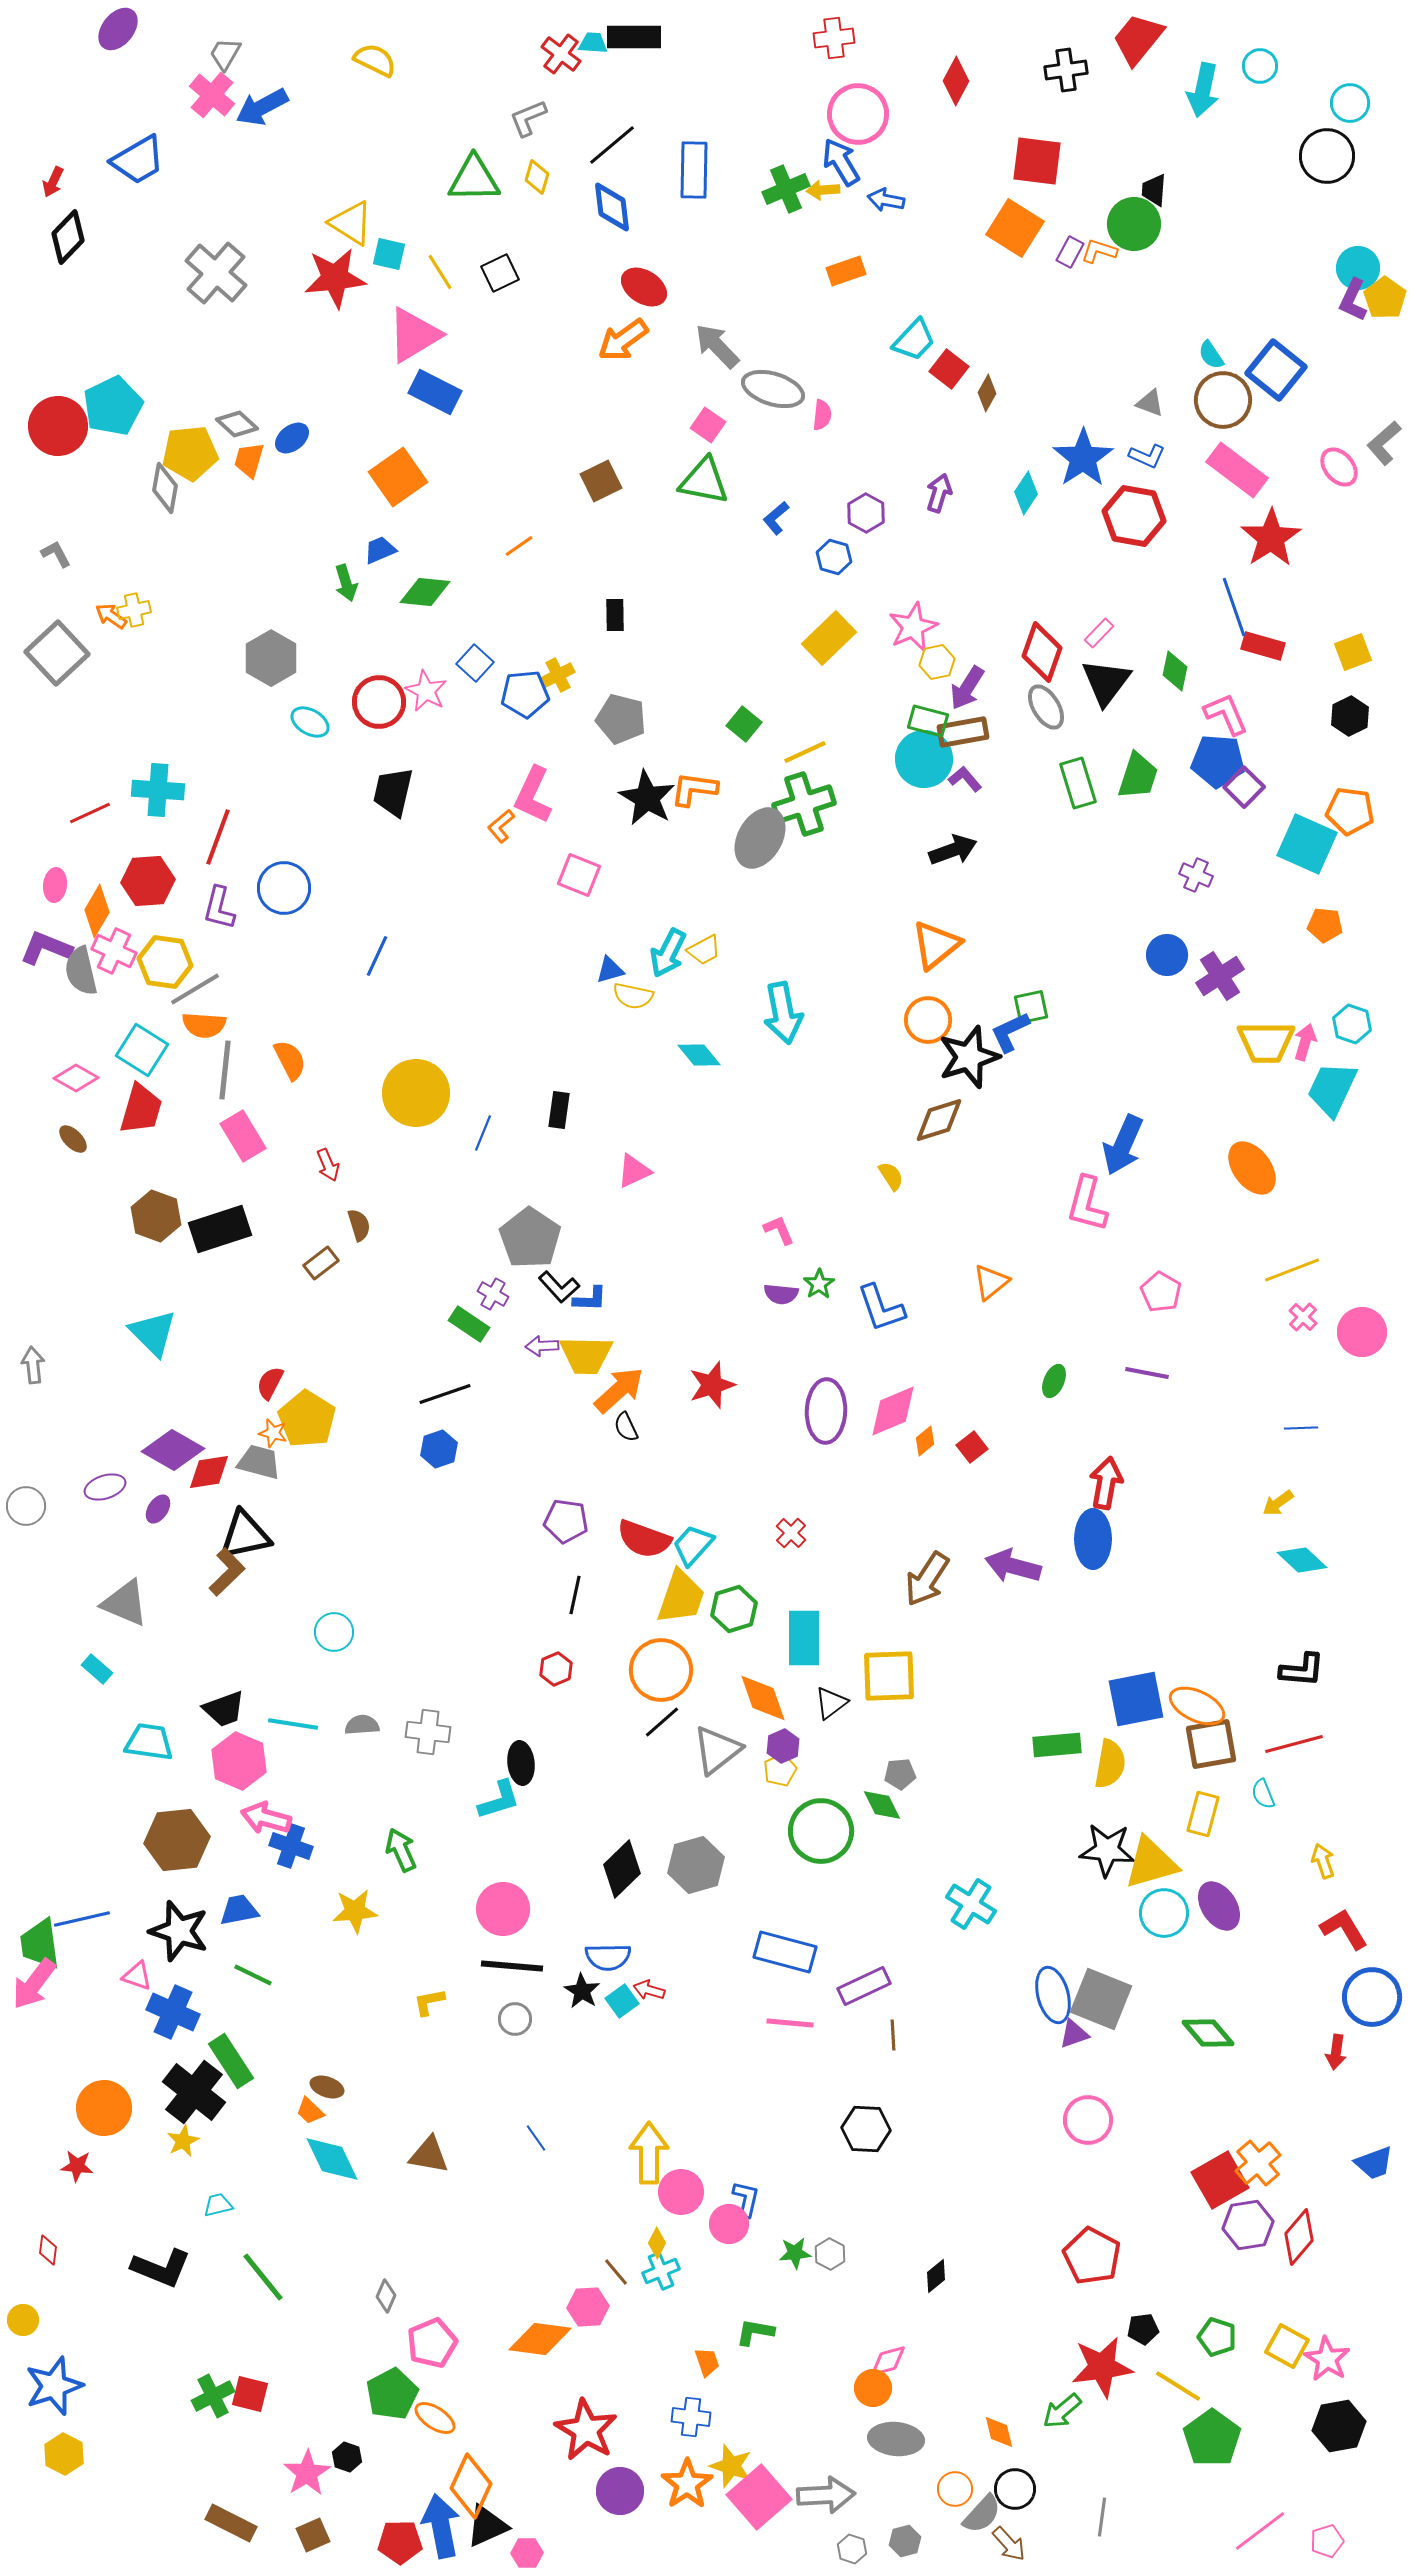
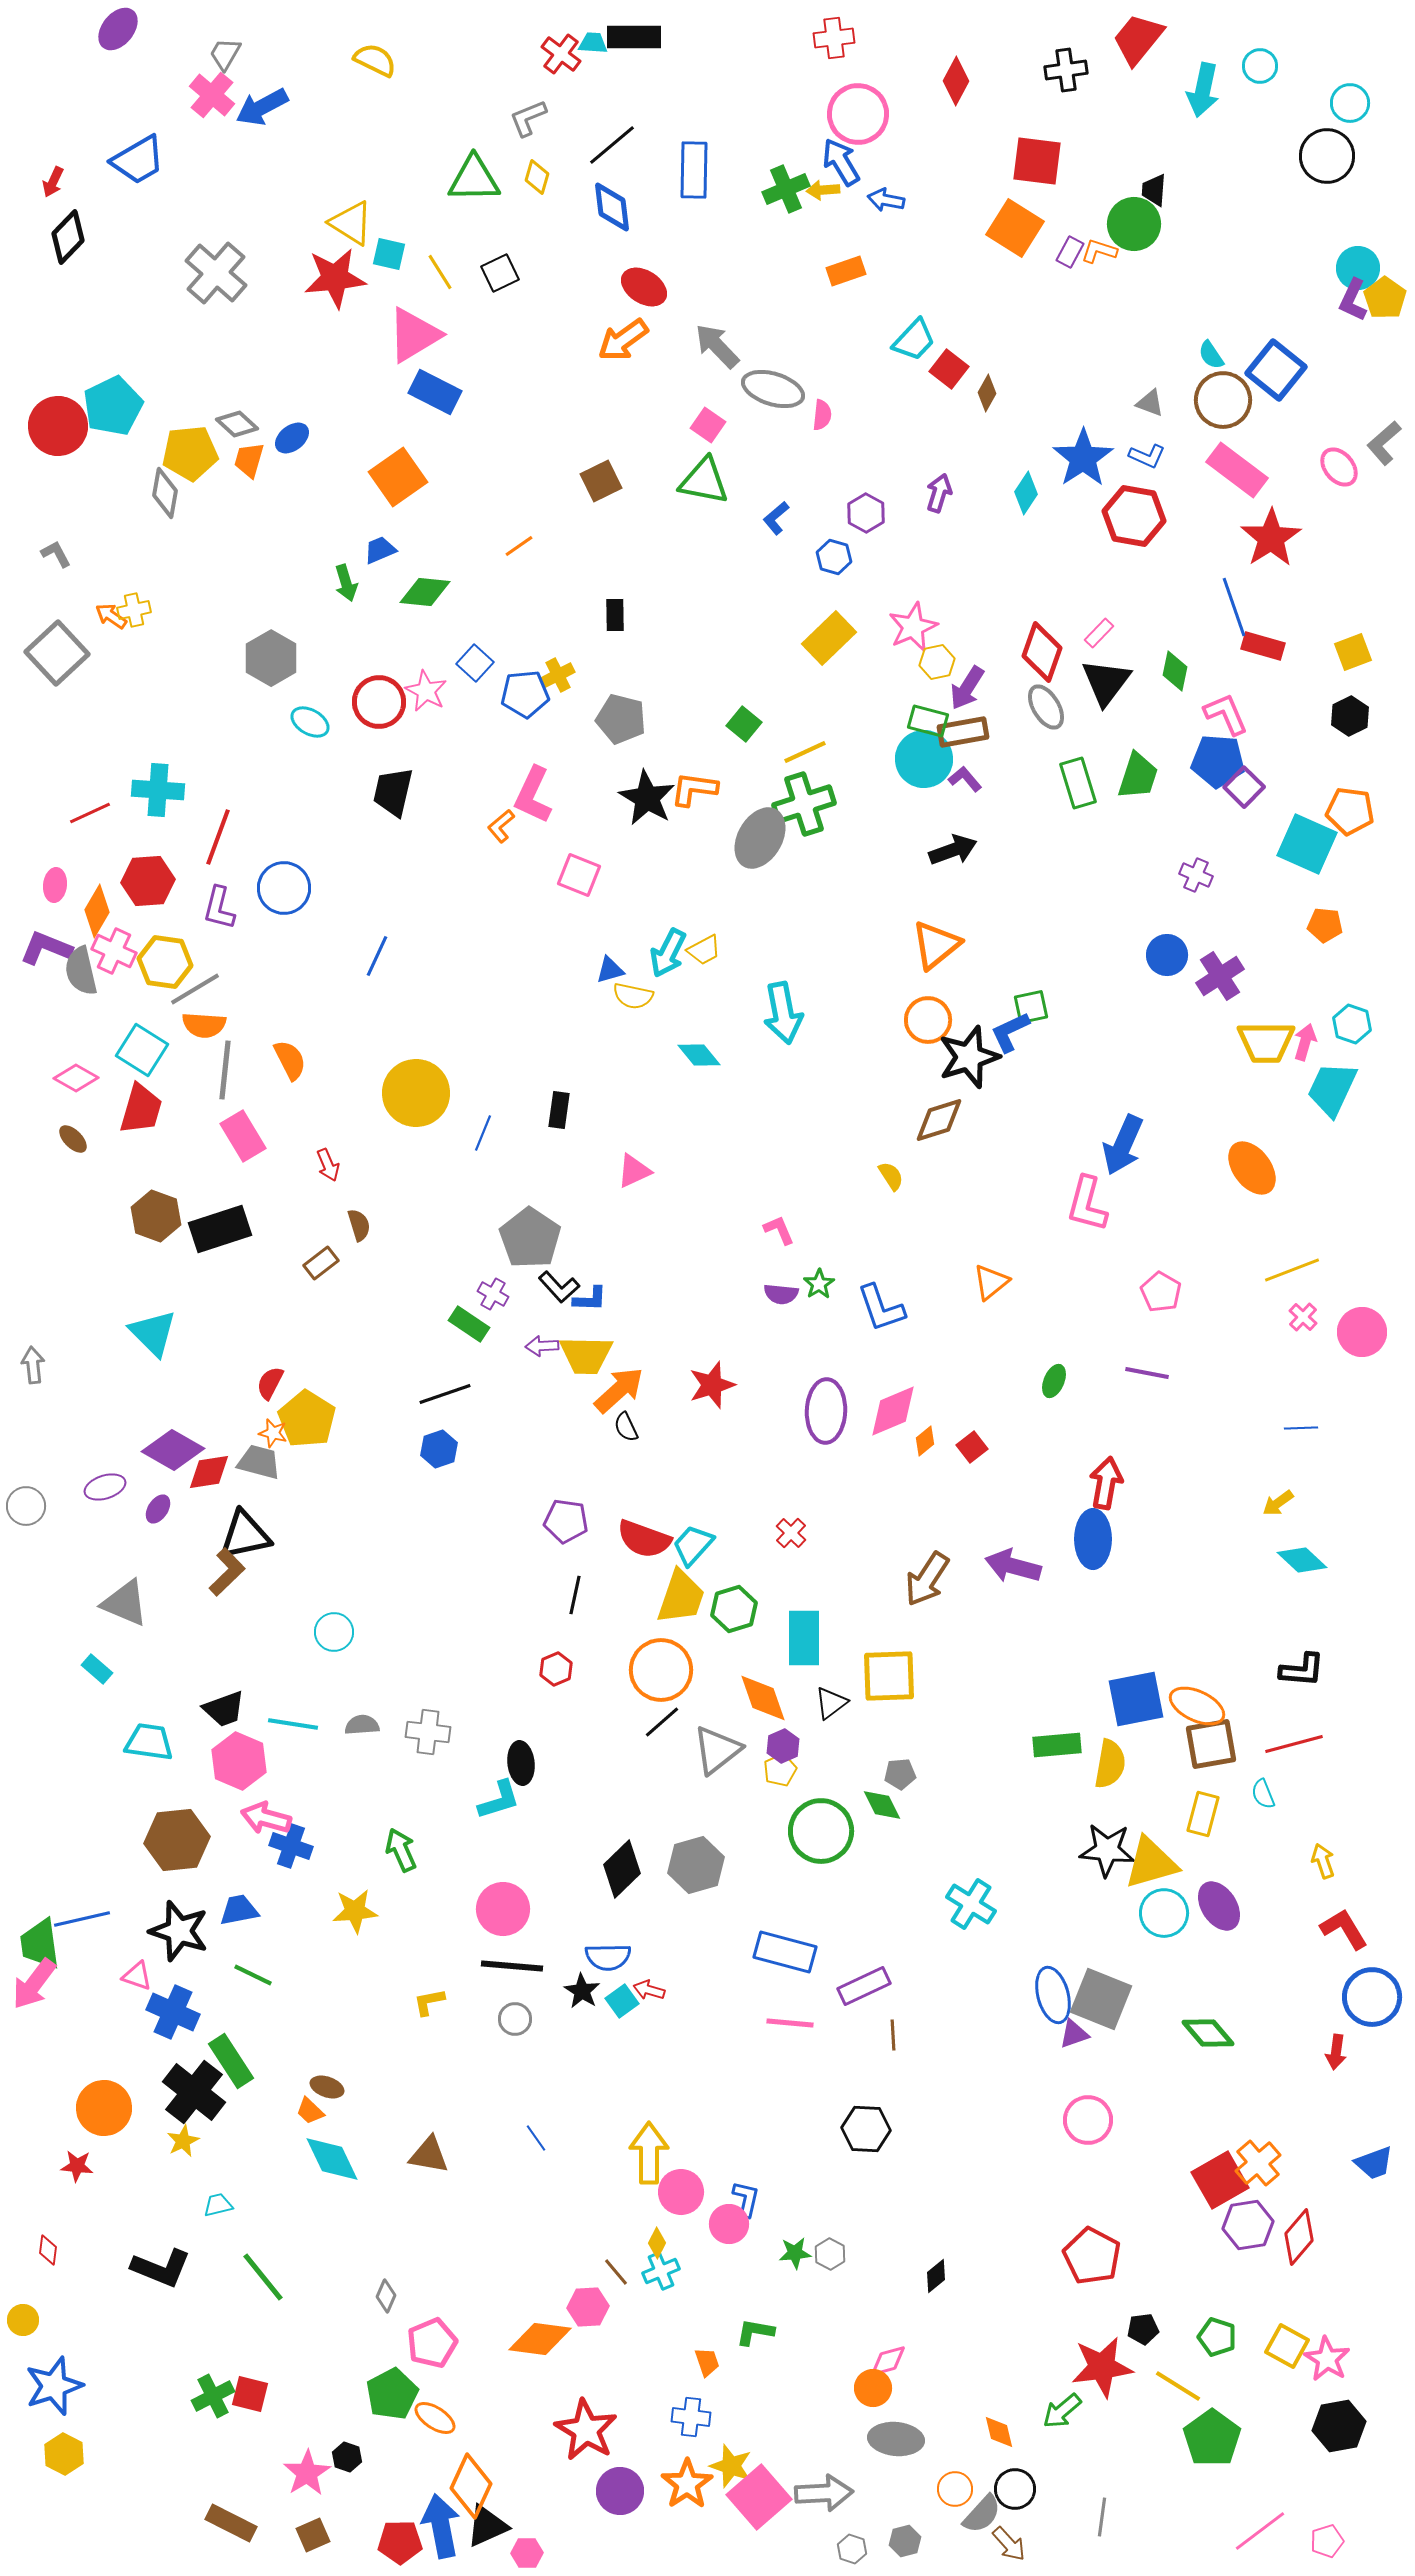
gray diamond at (165, 488): moved 5 px down
gray arrow at (826, 2495): moved 2 px left, 2 px up
